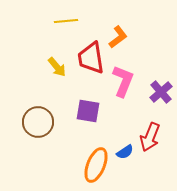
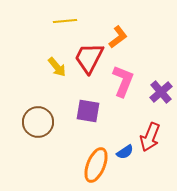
yellow line: moved 1 px left
red trapezoid: moved 2 px left; rotated 36 degrees clockwise
